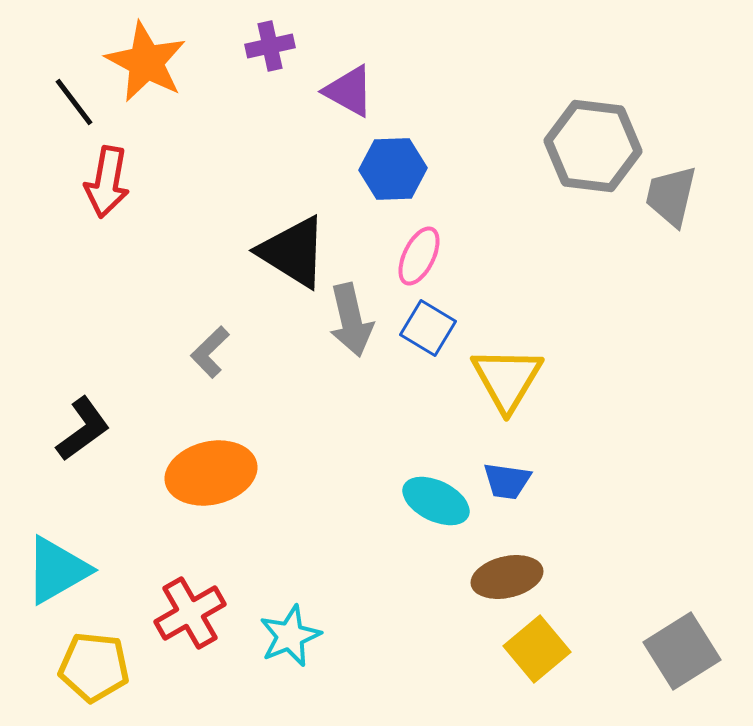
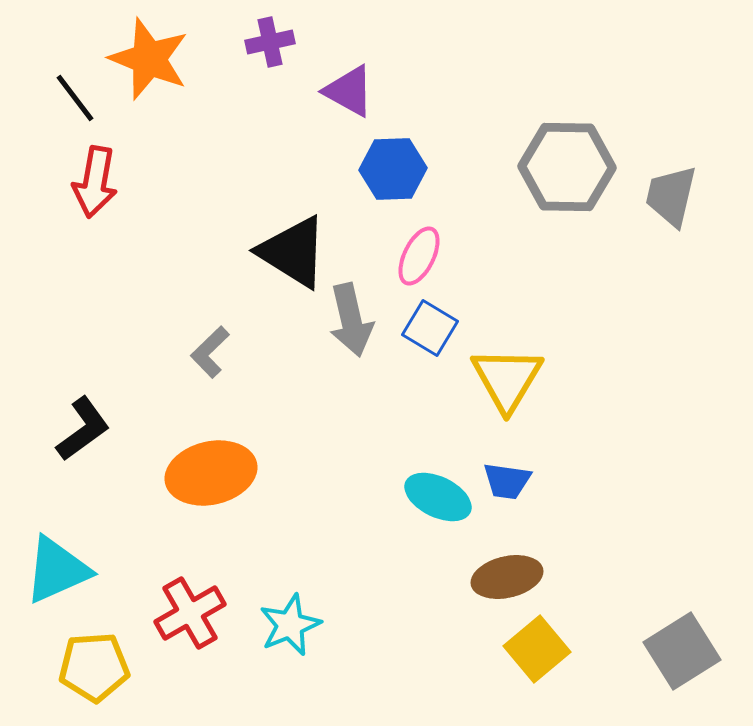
purple cross: moved 4 px up
orange star: moved 3 px right, 3 px up; rotated 6 degrees counterclockwise
black line: moved 1 px right, 4 px up
gray hexagon: moved 26 px left, 21 px down; rotated 6 degrees counterclockwise
red arrow: moved 12 px left
blue square: moved 2 px right
cyan ellipse: moved 2 px right, 4 px up
cyan triangle: rotated 6 degrees clockwise
cyan star: moved 11 px up
yellow pentagon: rotated 10 degrees counterclockwise
